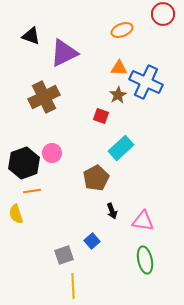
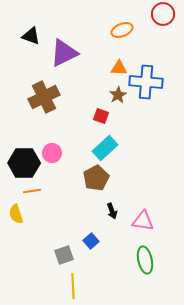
blue cross: rotated 20 degrees counterclockwise
cyan rectangle: moved 16 px left
black hexagon: rotated 20 degrees clockwise
blue square: moved 1 px left
